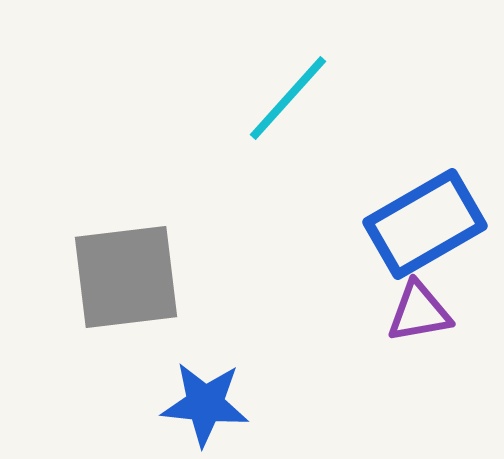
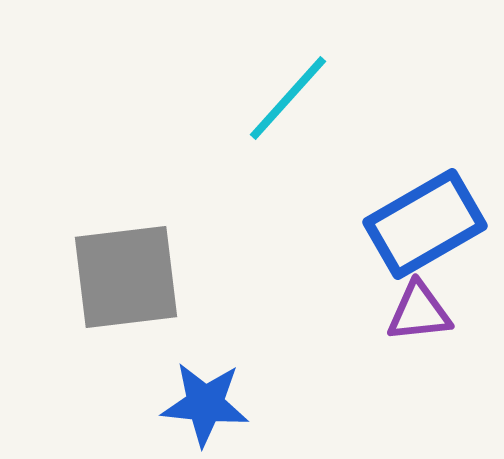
purple triangle: rotated 4 degrees clockwise
